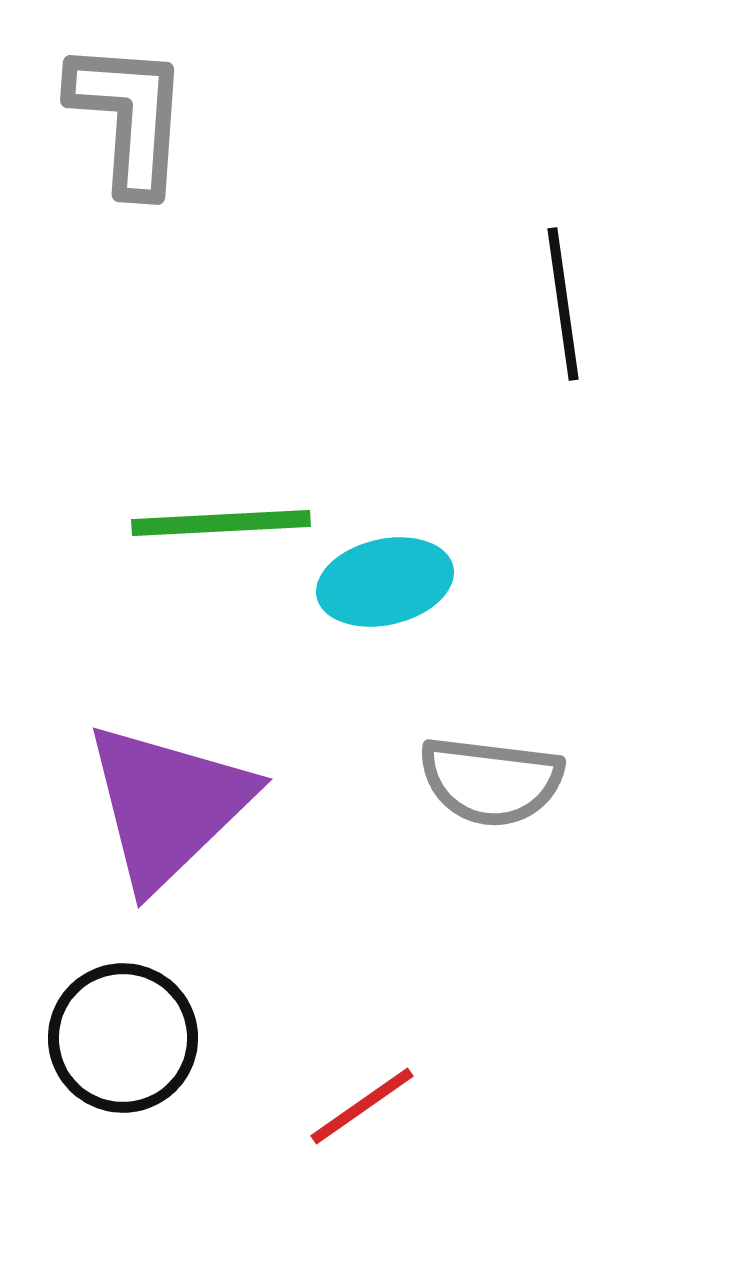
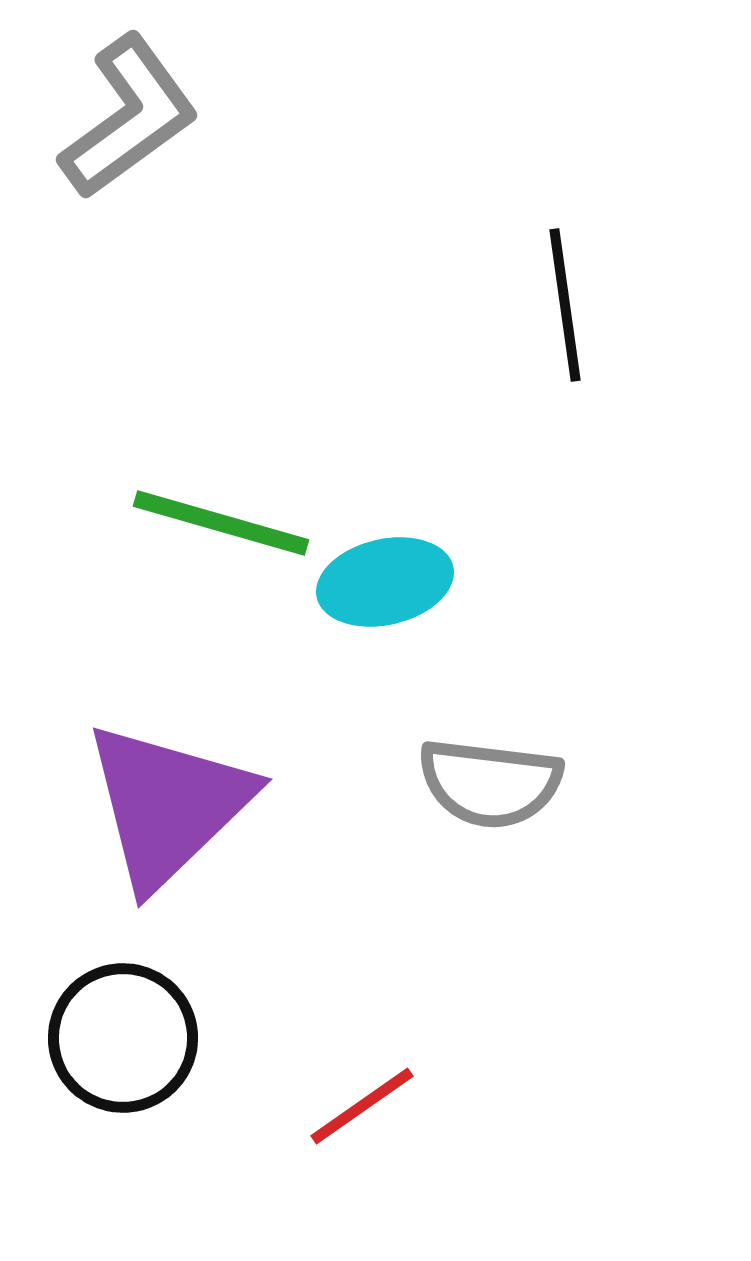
gray L-shape: rotated 50 degrees clockwise
black line: moved 2 px right, 1 px down
green line: rotated 19 degrees clockwise
gray semicircle: moved 1 px left, 2 px down
